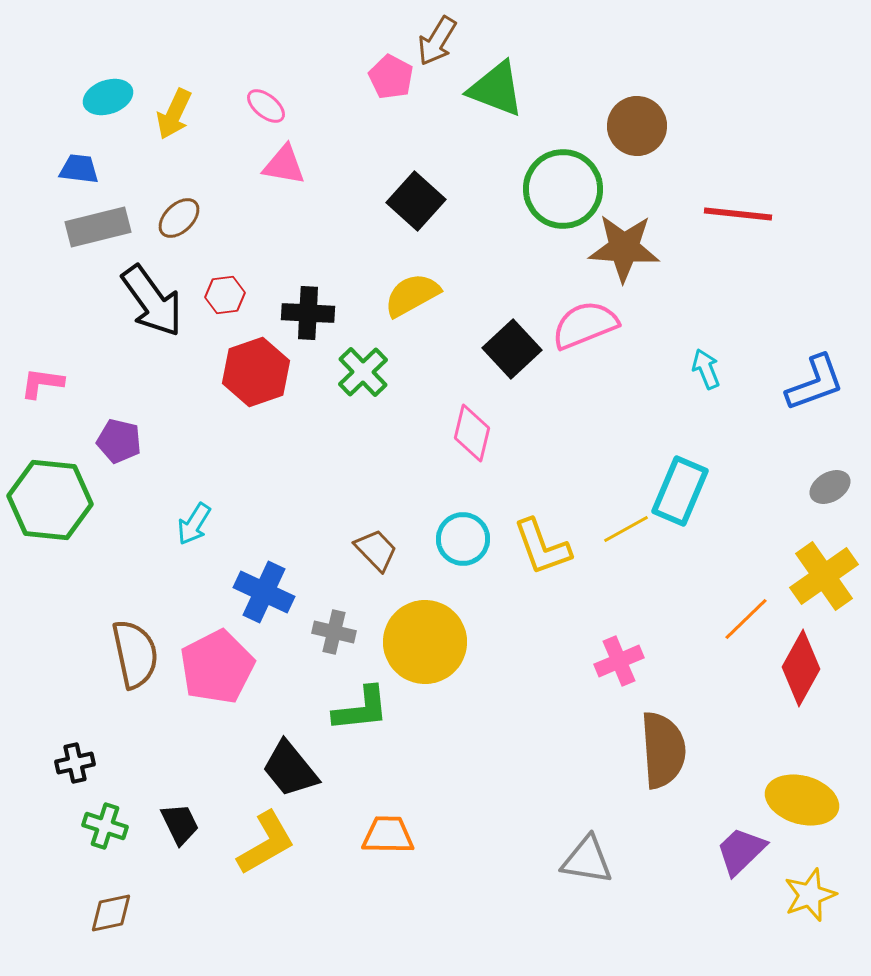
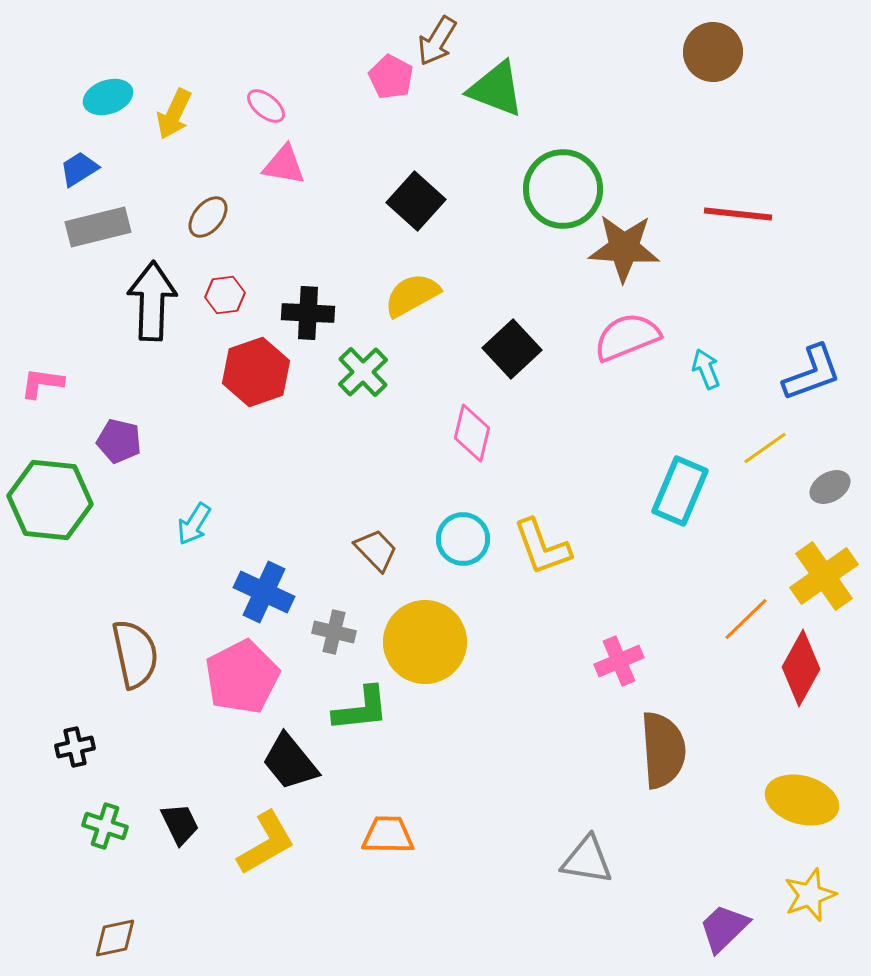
brown circle at (637, 126): moved 76 px right, 74 px up
blue trapezoid at (79, 169): rotated 39 degrees counterclockwise
brown ellipse at (179, 218): moved 29 px right, 1 px up; rotated 6 degrees counterclockwise
black arrow at (152, 301): rotated 142 degrees counterclockwise
pink semicircle at (585, 325): moved 42 px right, 12 px down
blue L-shape at (815, 383): moved 3 px left, 10 px up
yellow line at (626, 529): moved 139 px right, 81 px up; rotated 6 degrees counterclockwise
pink pentagon at (217, 667): moved 25 px right, 10 px down
black cross at (75, 763): moved 16 px up
black trapezoid at (290, 769): moved 7 px up
purple trapezoid at (741, 851): moved 17 px left, 77 px down
brown diamond at (111, 913): moved 4 px right, 25 px down
